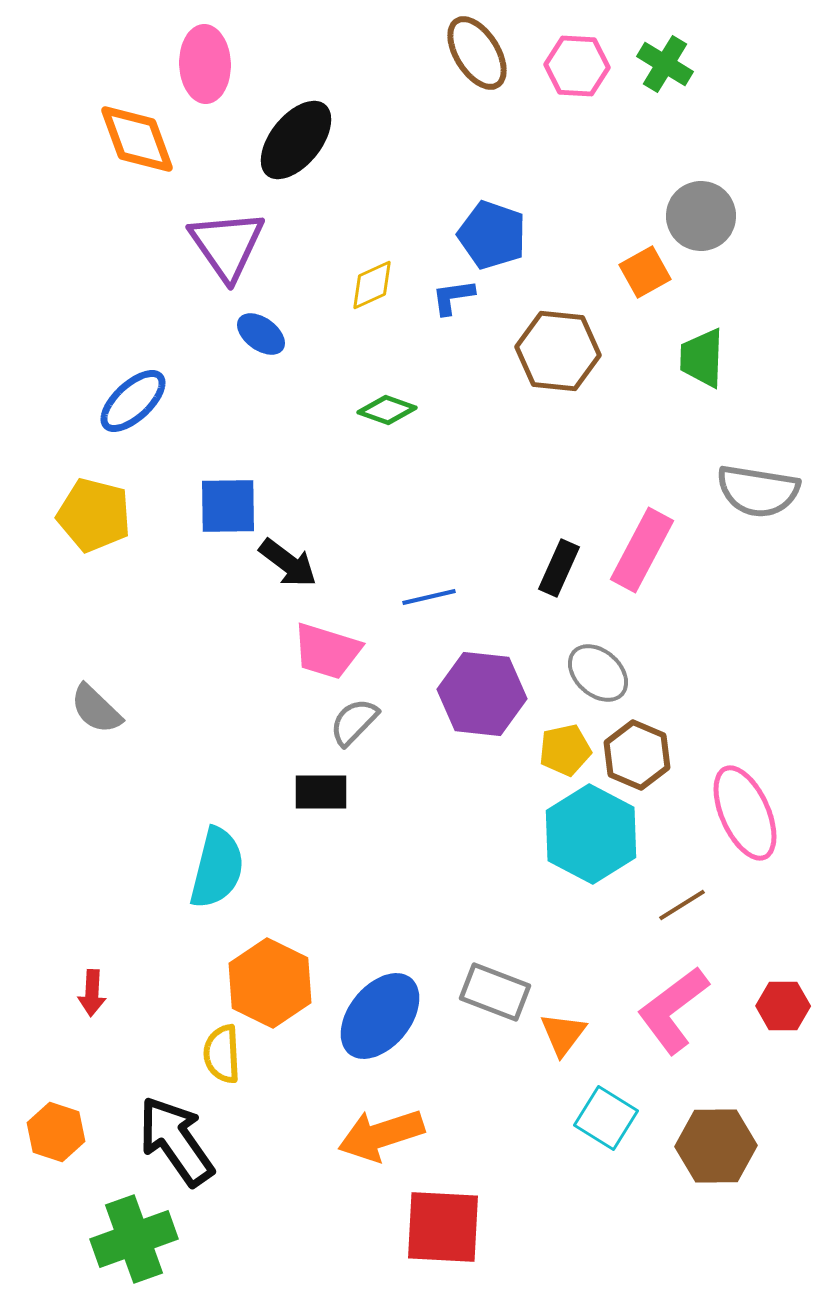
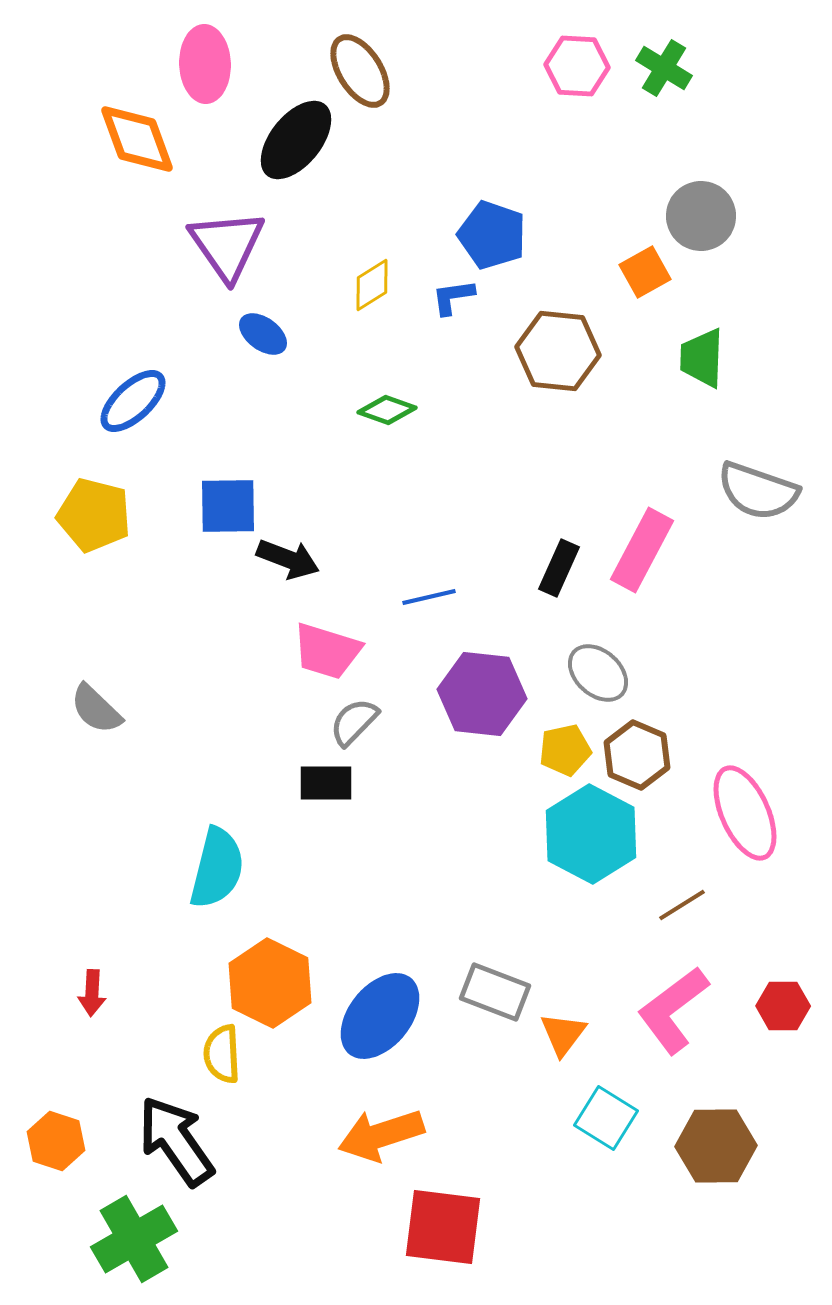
brown ellipse at (477, 53): moved 117 px left, 18 px down
green cross at (665, 64): moved 1 px left, 4 px down
yellow diamond at (372, 285): rotated 8 degrees counterclockwise
blue ellipse at (261, 334): moved 2 px right
gray semicircle at (758, 491): rotated 10 degrees clockwise
black arrow at (288, 563): moved 4 px up; rotated 16 degrees counterclockwise
black rectangle at (321, 792): moved 5 px right, 9 px up
orange hexagon at (56, 1132): moved 9 px down
red square at (443, 1227): rotated 4 degrees clockwise
green cross at (134, 1239): rotated 10 degrees counterclockwise
